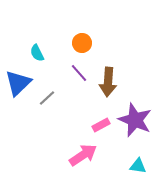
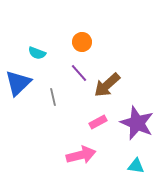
orange circle: moved 1 px up
cyan semicircle: rotated 42 degrees counterclockwise
brown arrow: moved 1 px left, 3 px down; rotated 44 degrees clockwise
gray line: moved 6 px right, 1 px up; rotated 60 degrees counterclockwise
purple star: moved 2 px right, 3 px down
pink rectangle: moved 3 px left, 3 px up
pink arrow: moved 2 px left; rotated 20 degrees clockwise
cyan triangle: moved 2 px left
